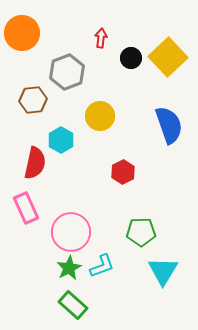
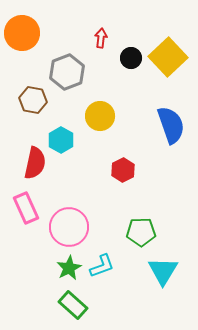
brown hexagon: rotated 16 degrees clockwise
blue semicircle: moved 2 px right
red hexagon: moved 2 px up
pink circle: moved 2 px left, 5 px up
